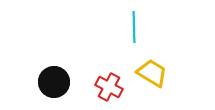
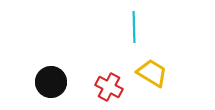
black circle: moved 3 px left
